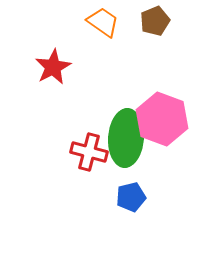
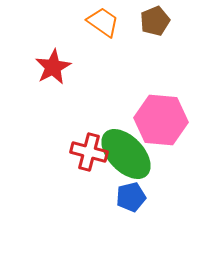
pink hexagon: moved 1 px left, 1 px down; rotated 15 degrees counterclockwise
green ellipse: moved 16 px down; rotated 48 degrees counterclockwise
